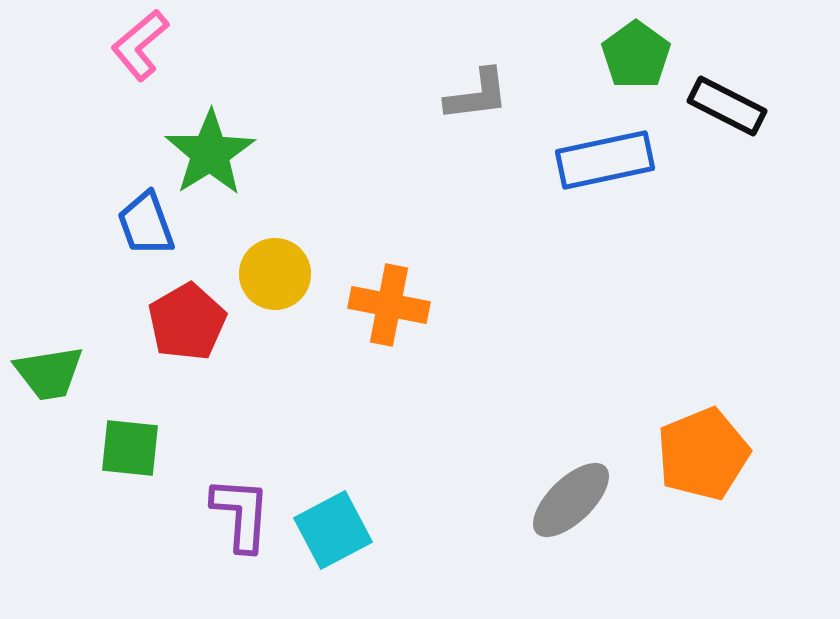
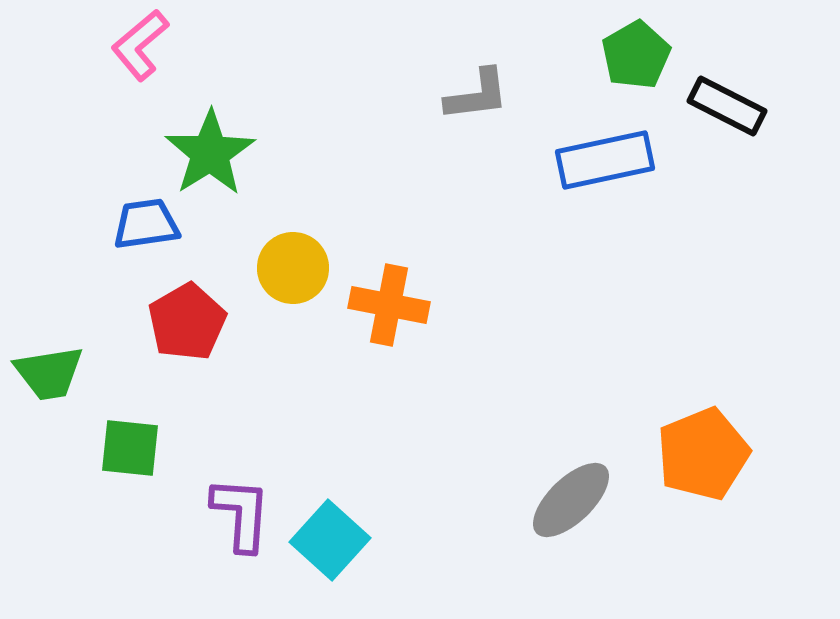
green pentagon: rotated 6 degrees clockwise
blue trapezoid: rotated 102 degrees clockwise
yellow circle: moved 18 px right, 6 px up
cyan square: moved 3 px left, 10 px down; rotated 20 degrees counterclockwise
